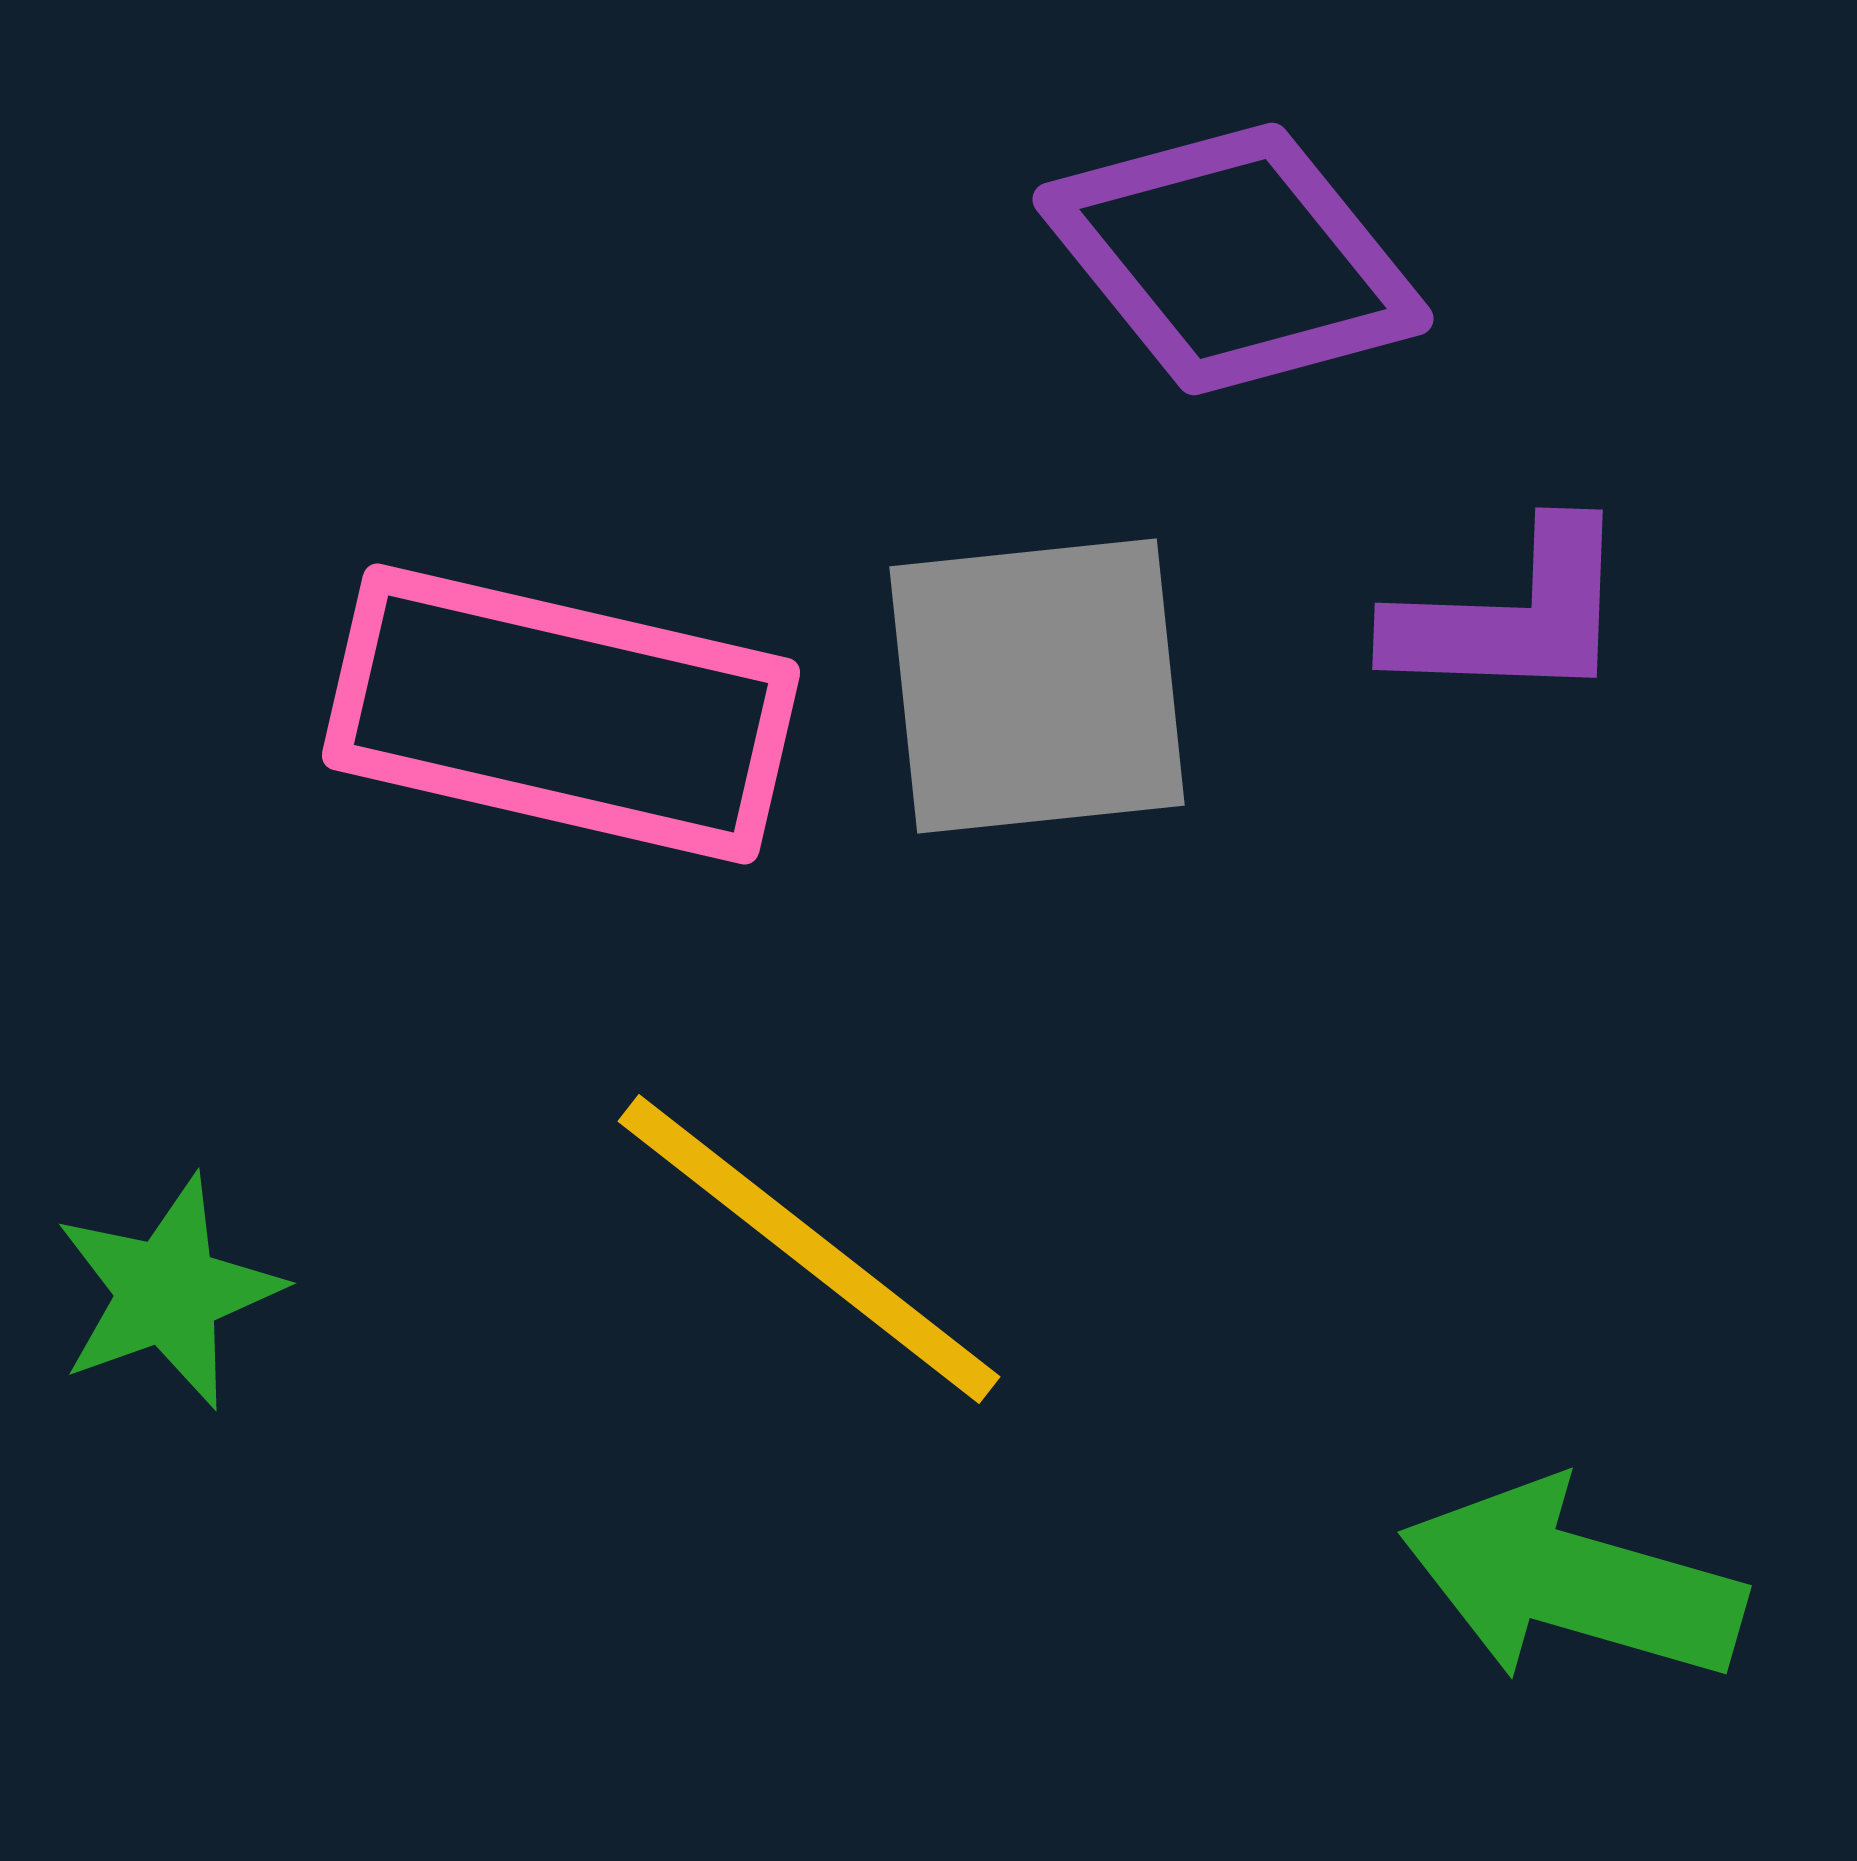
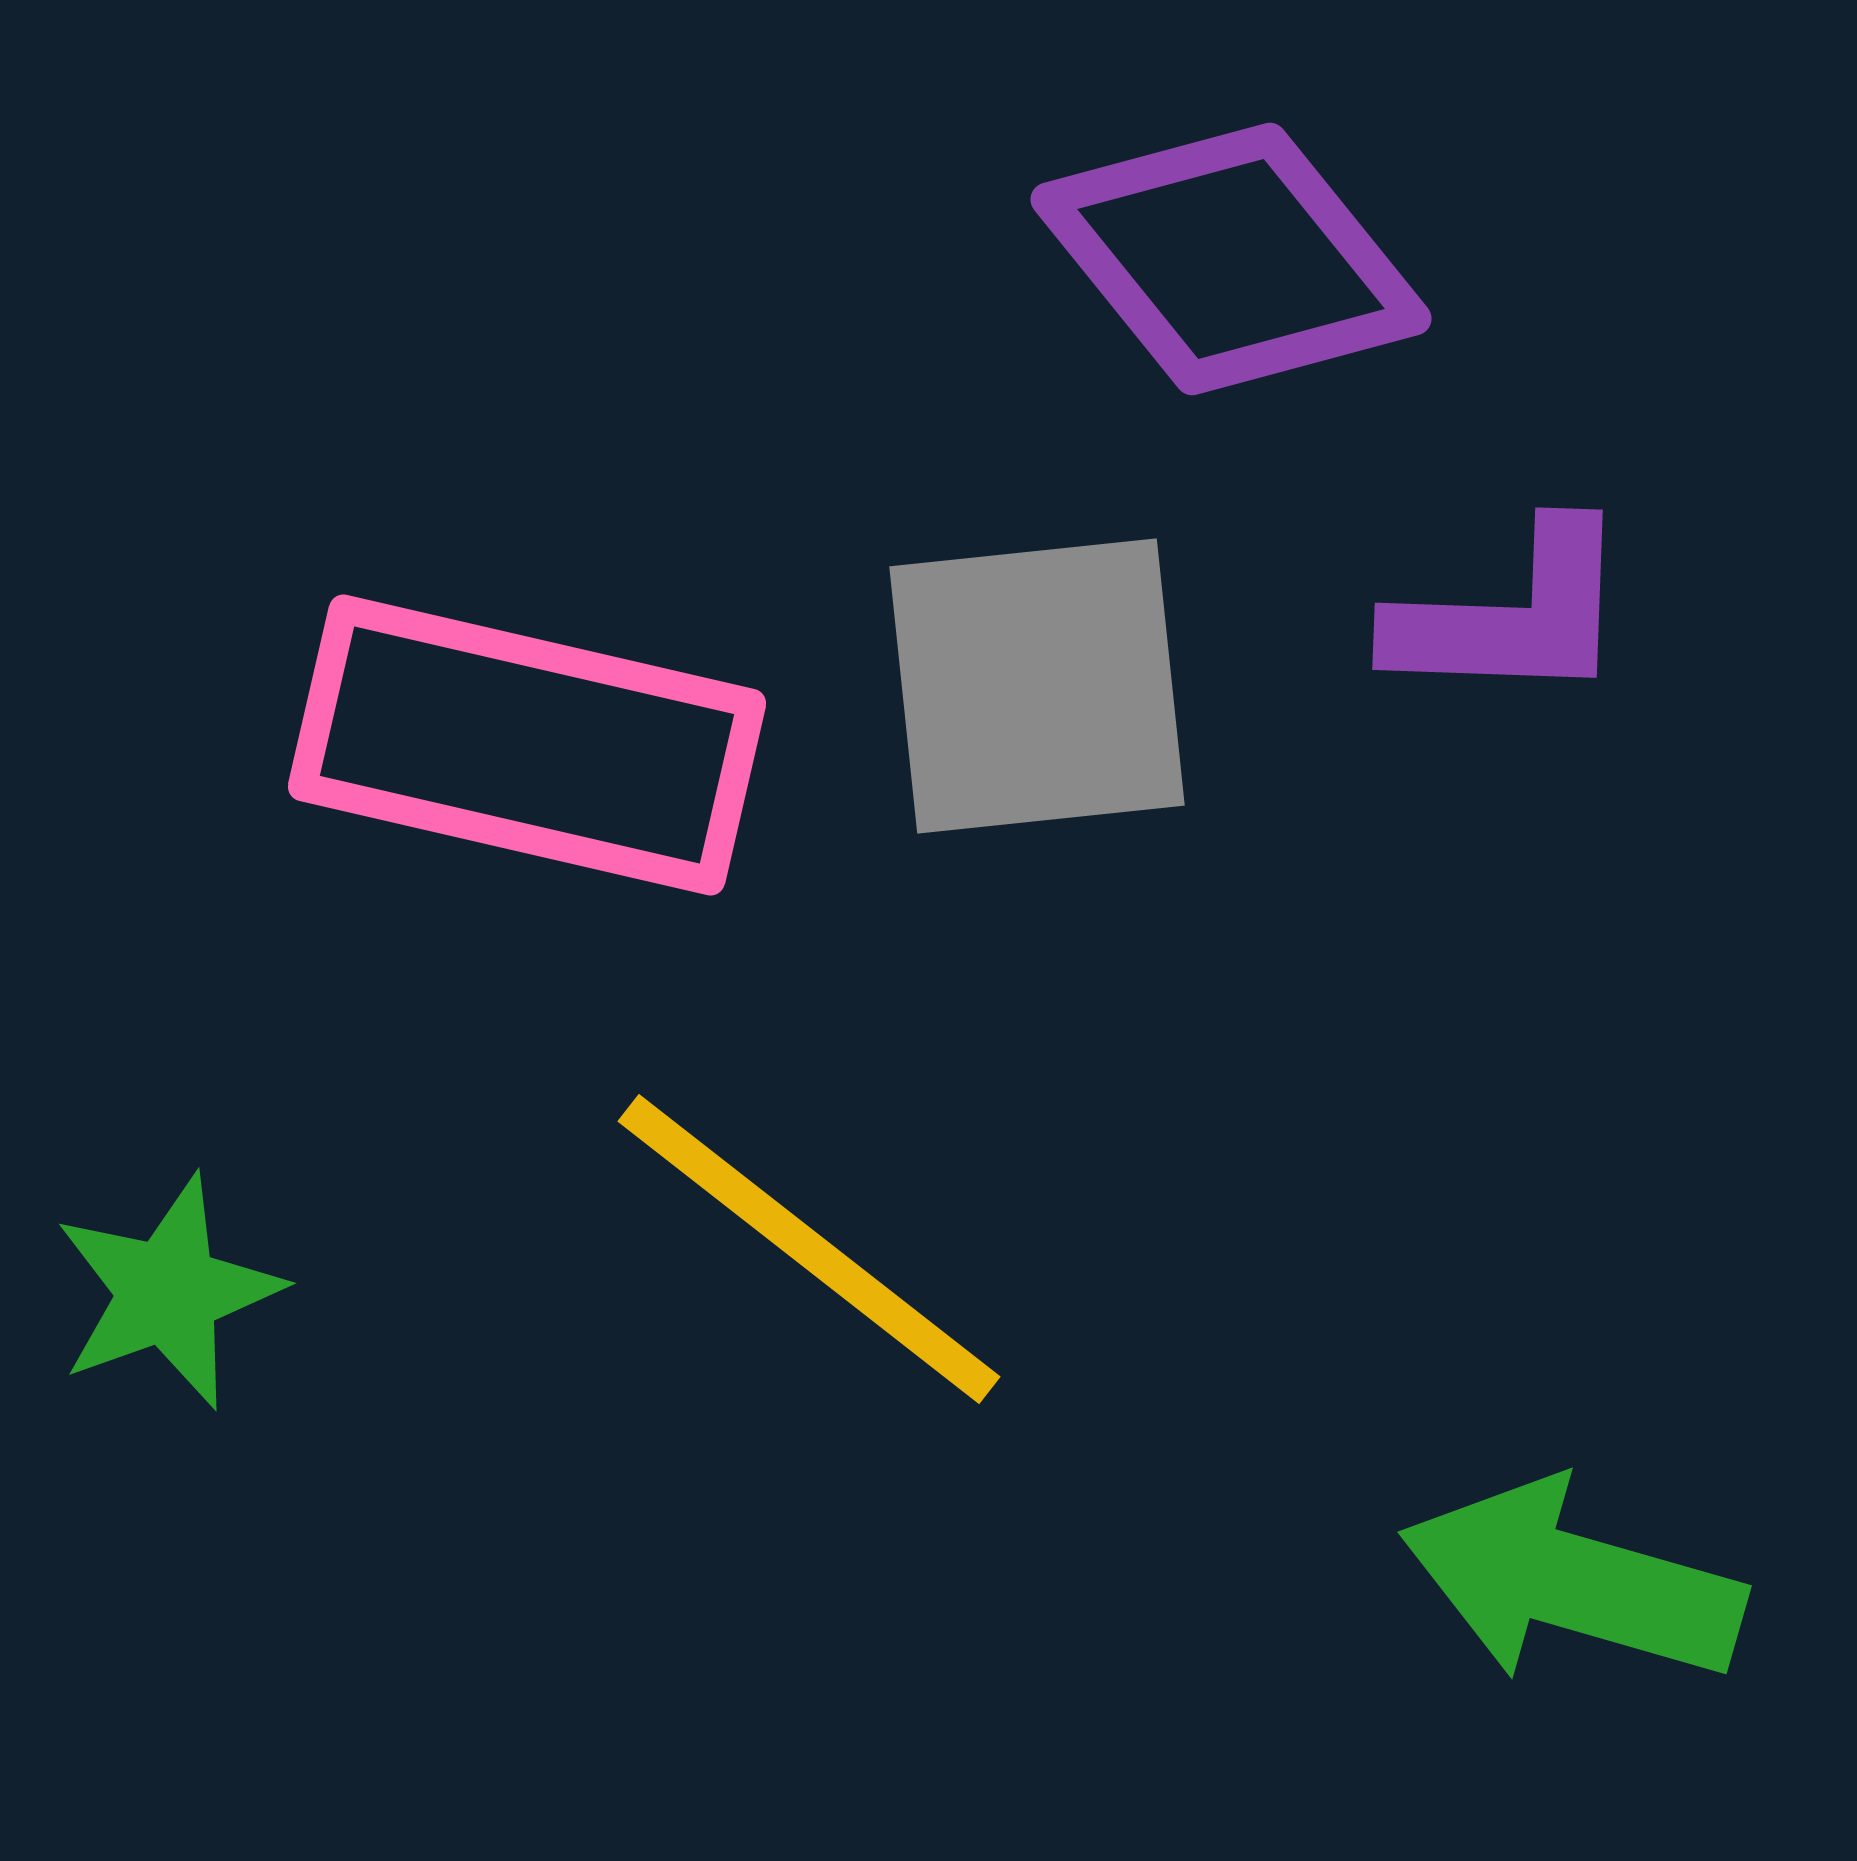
purple diamond: moved 2 px left
pink rectangle: moved 34 px left, 31 px down
